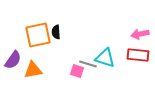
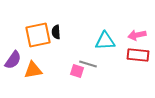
pink arrow: moved 3 px left, 1 px down
cyan triangle: moved 17 px up; rotated 20 degrees counterclockwise
